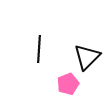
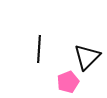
pink pentagon: moved 2 px up
